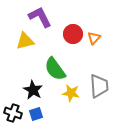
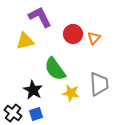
gray trapezoid: moved 2 px up
black cross: rotated 18 degrees clockwise
